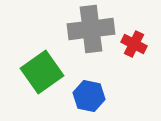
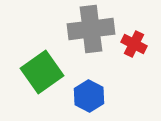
blue hexagon: rotated 16 degrees clockwise
